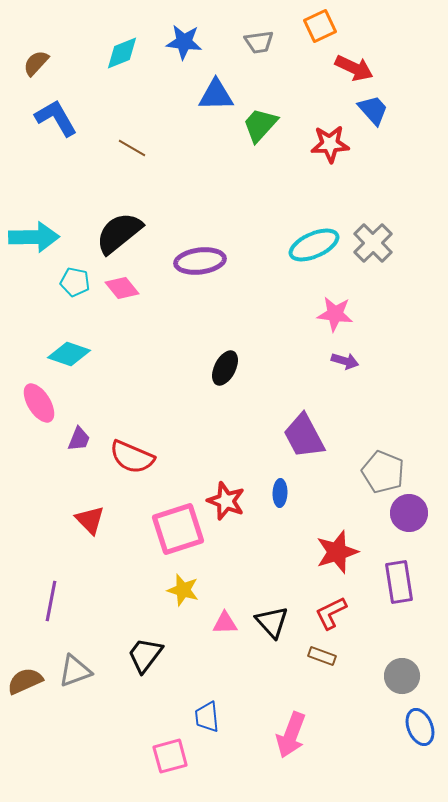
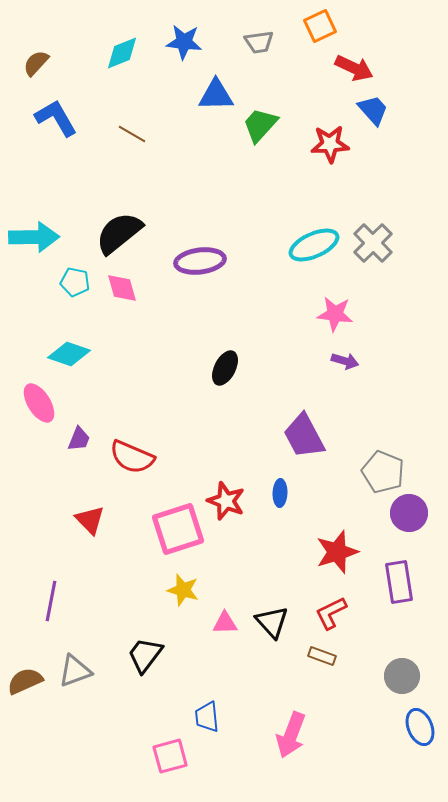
brown line at (132, 148): moved 14 px up
pink diamond at (122, 288): rotated 24 degrees clockwise
